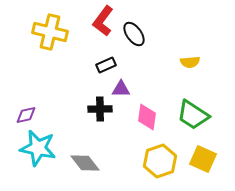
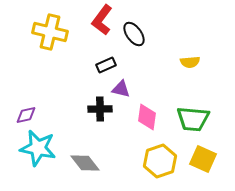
red L-shape: moved 1 px left, 1 px up
purple triangle: rotated 12 degrees clockwise
green trapezoid: moved 4 px down; rotated 28 degrees counterclockwise
